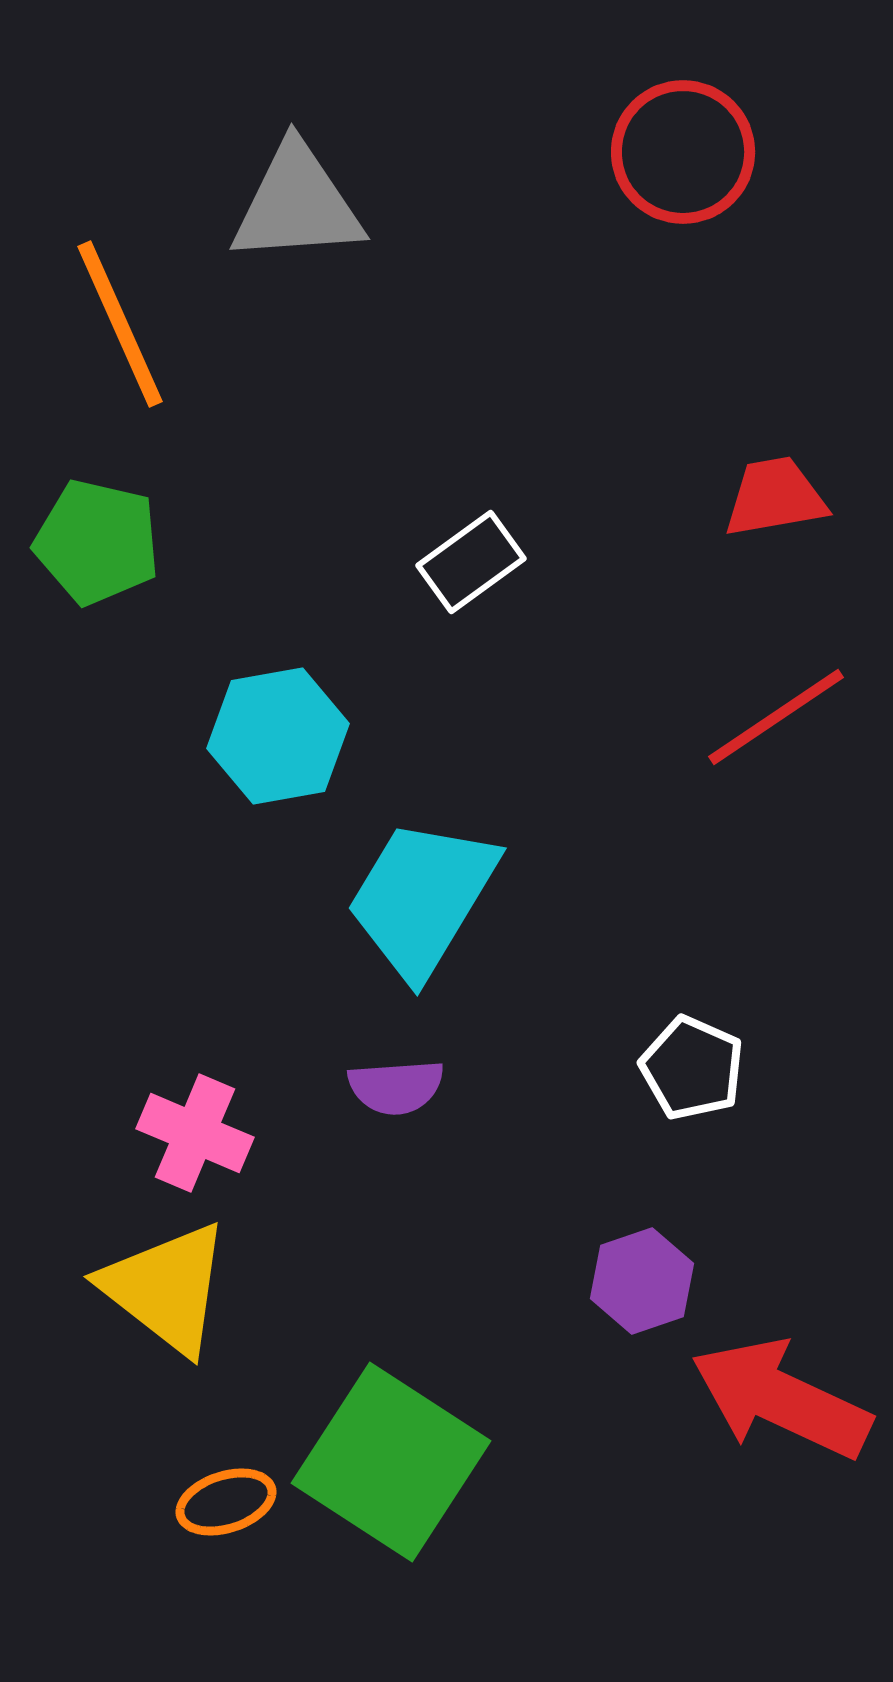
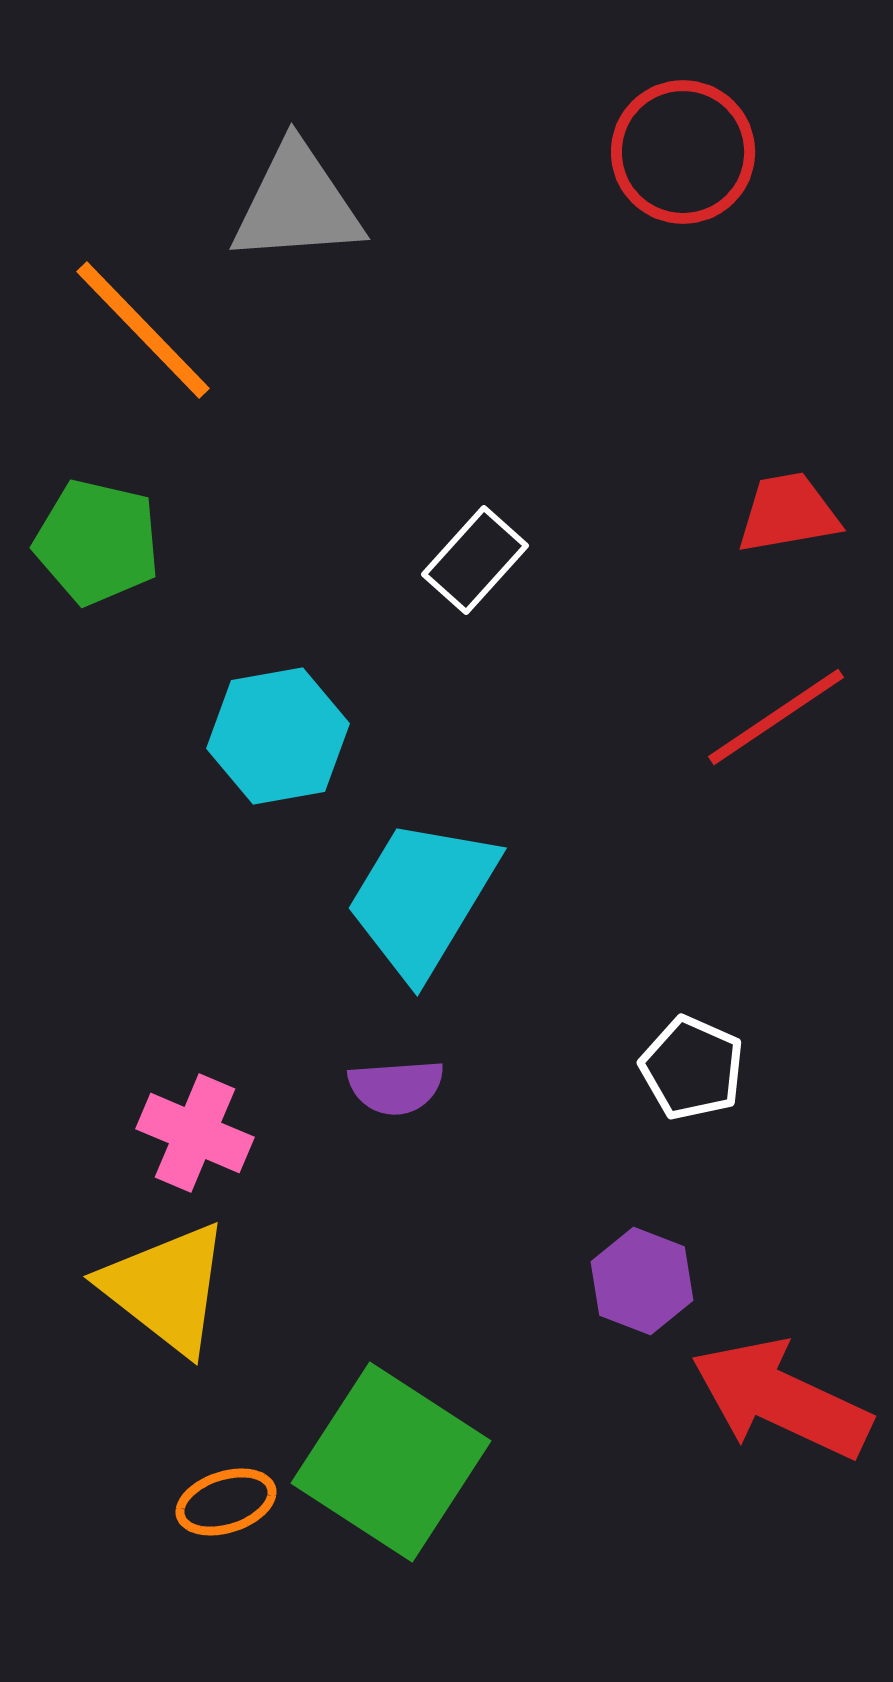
orange line: moved 23 px right, 6 px down; rotated 20 degrees counterclockwise
red trapezoid: moved 13 px right, 16 px down
white rectangle: moved 4 px right, 2 px up; rotated 12 degrees counterclockwise
purple hexagon: rotated 20 degrees counterclockwise
